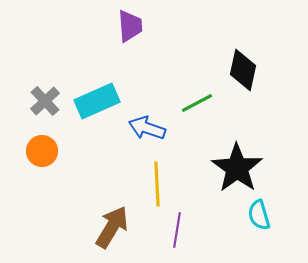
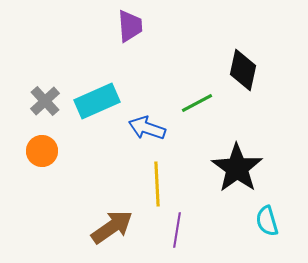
cyan semicircle: moved 8 px right, 6 px down
brown arrow: rotated 24 degrees clockwise
